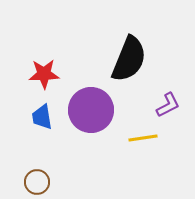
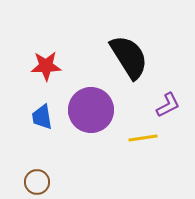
black semicircle: moved 2 px up; rotated 54 degrees counterclockwise
red star: moved 2 px right, 8 px up
